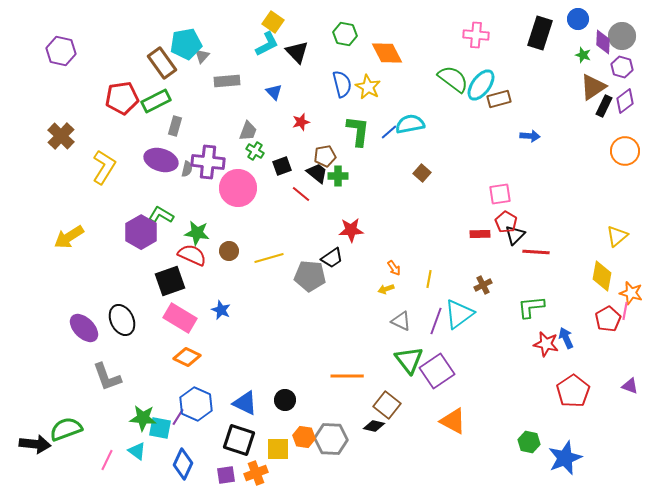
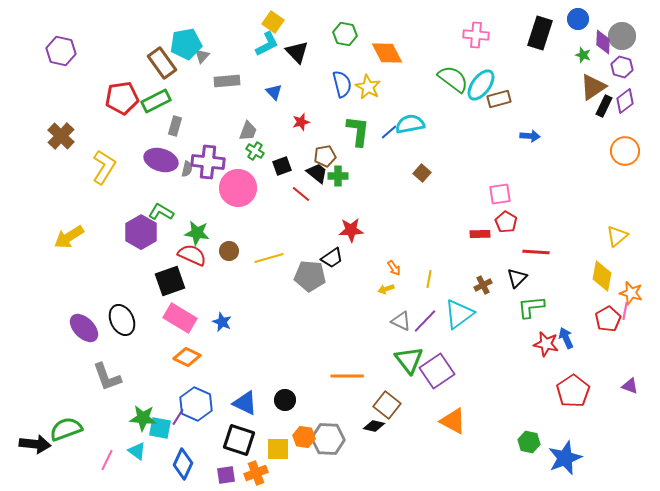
green L-shape at (161, 215): moved 3 px up
black triangle at (515, 235): moved 2 px right, 43 px down
blue star at (221, 310): moved 1 px right, 12 px down
purple line at (436, 321): moved 11 px left; rotated 24 degrees clockwise
gray hexagon at (331, 439): moved 3 px left
